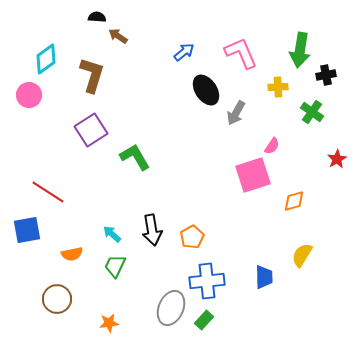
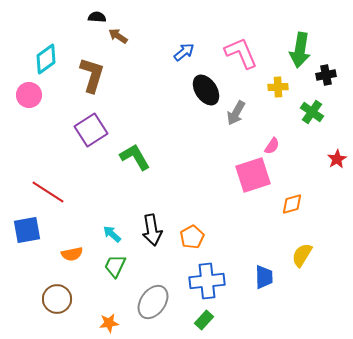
orange diamond: moved 2 px left, 3 px down
gray ellipse: moved 18 px left, 6 px up; rotated 12 degrees clockwise
